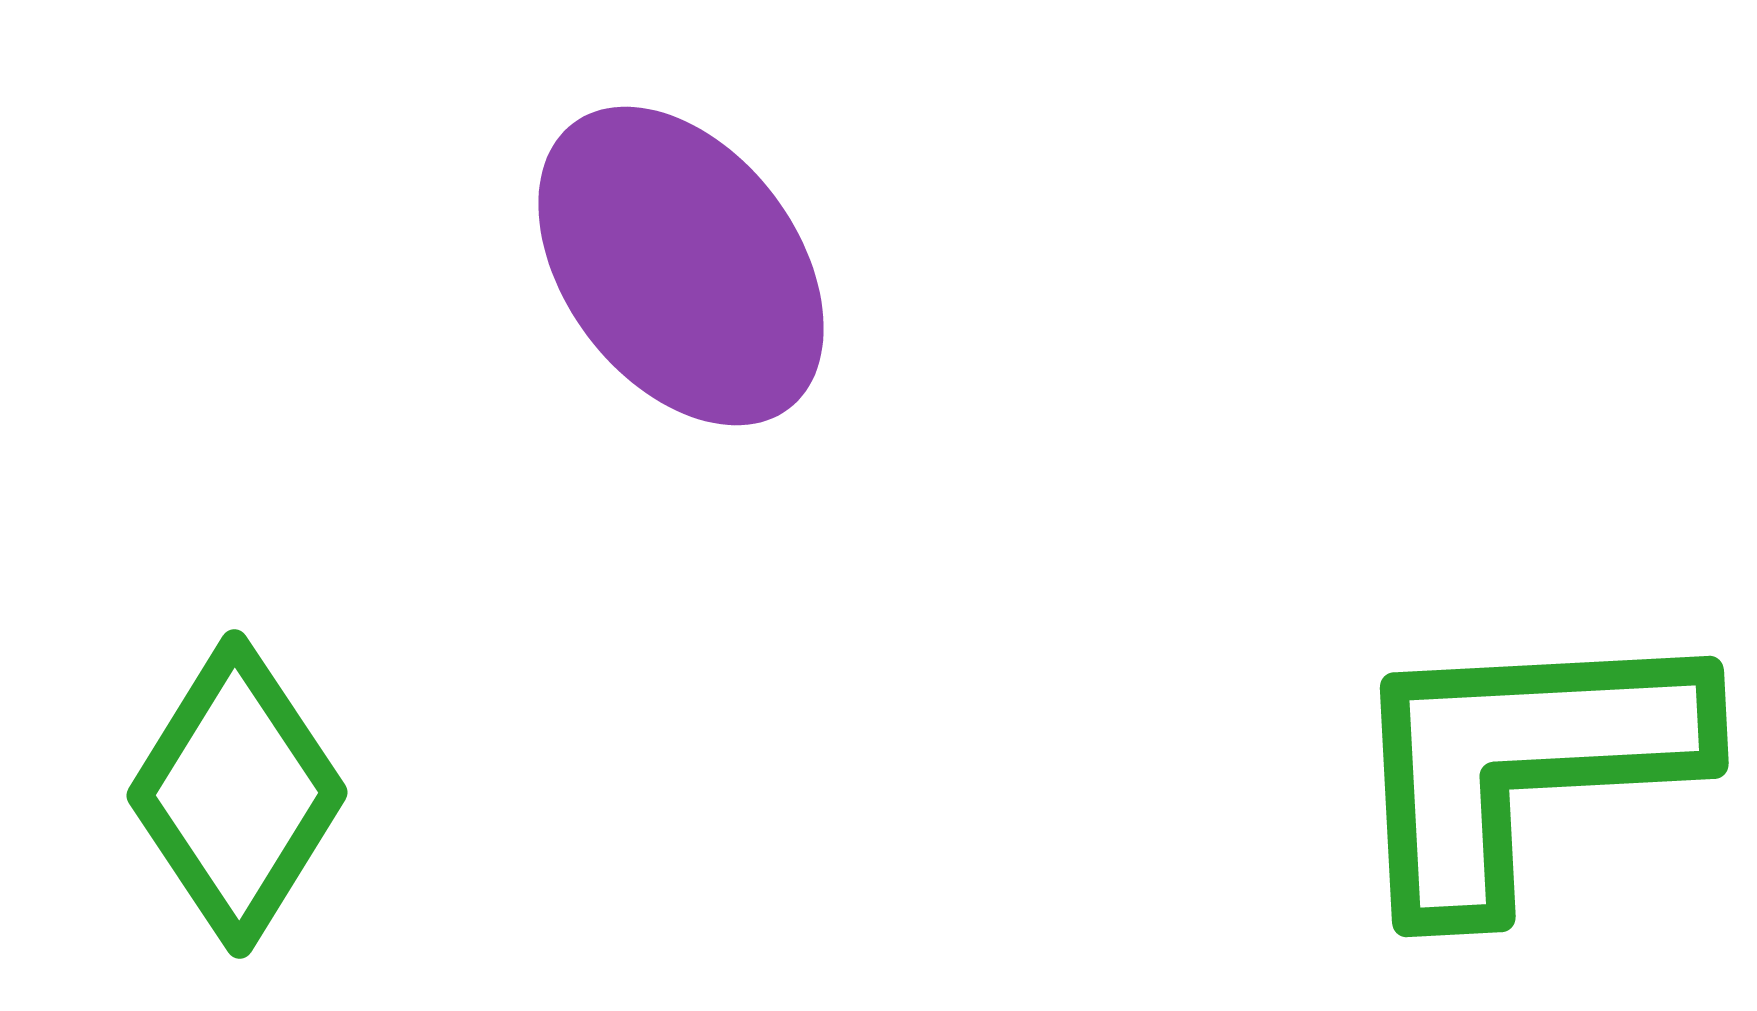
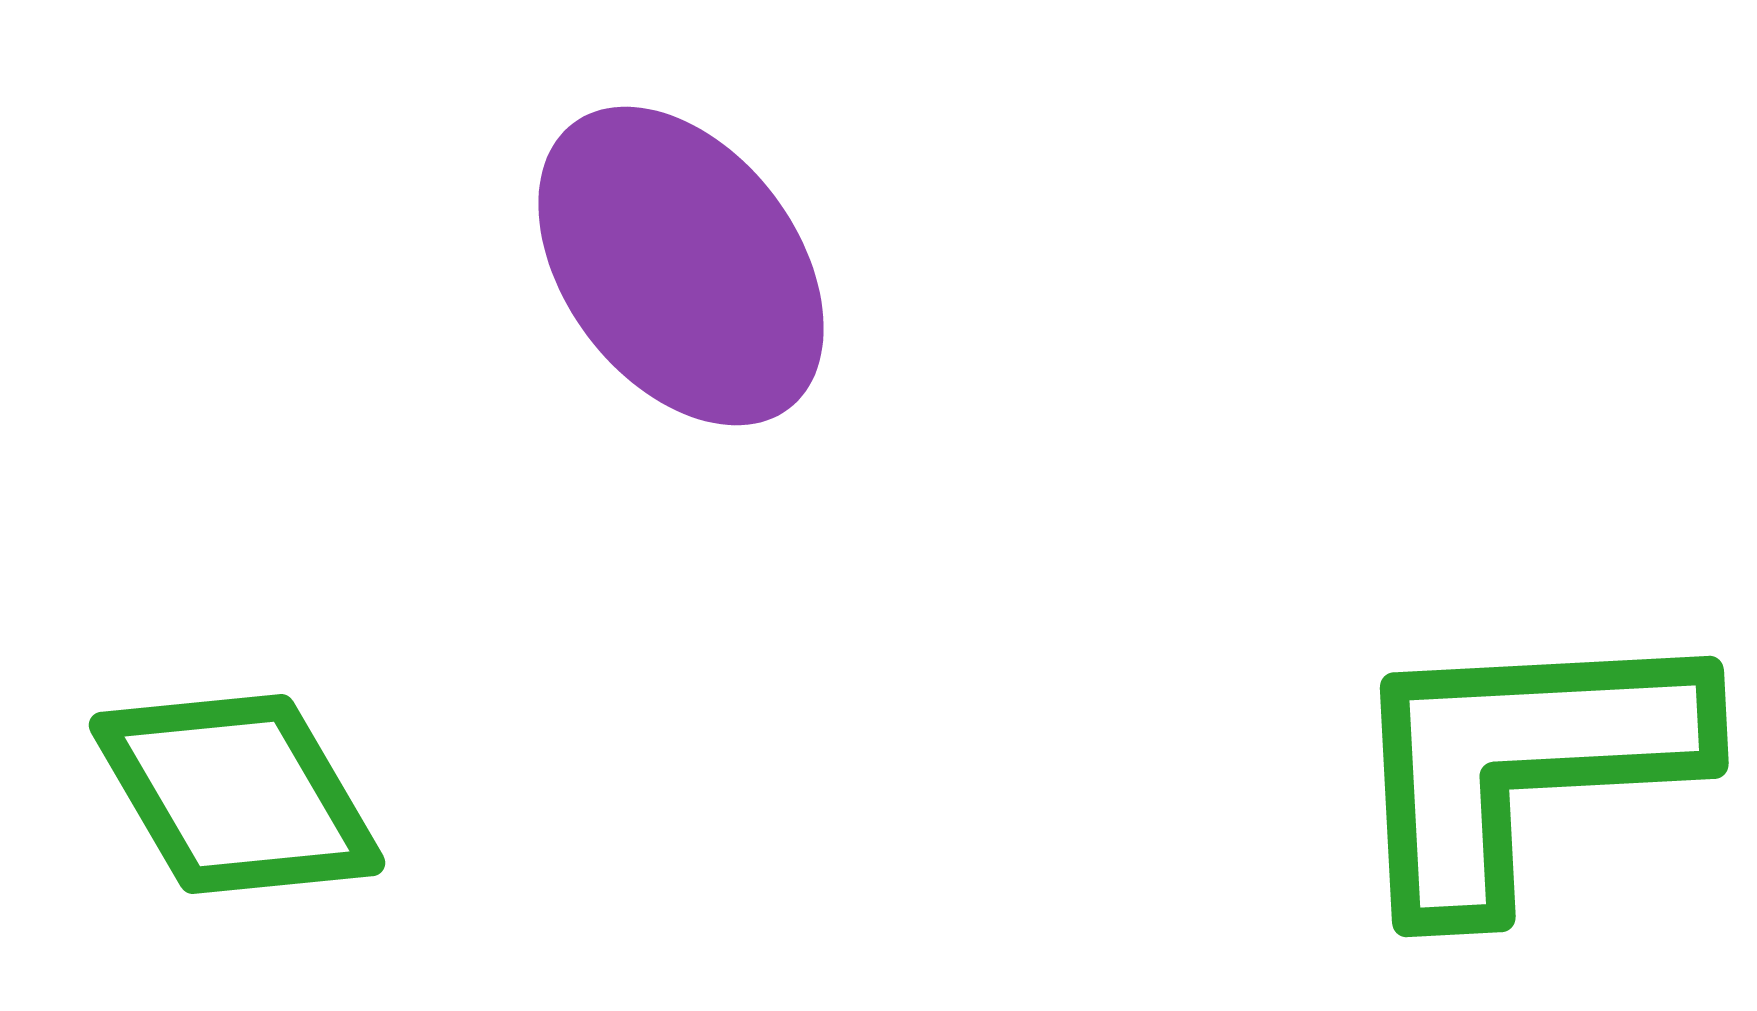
green diamond: rotated 62 degrees counterclockwise
